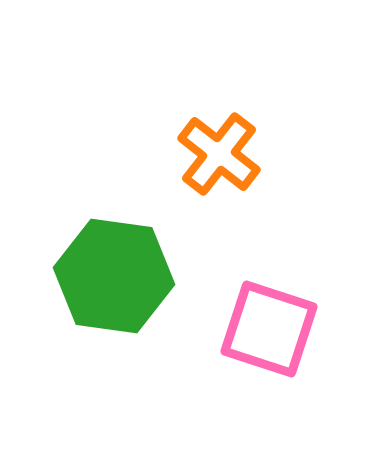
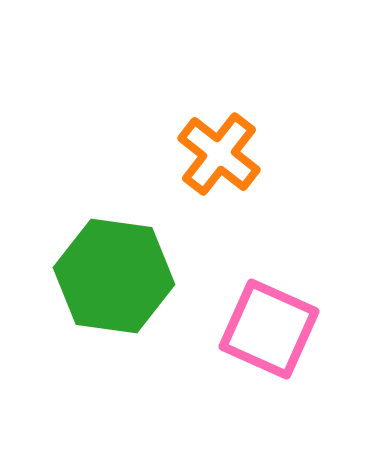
pink square: rotated 6 degrees clockwise
